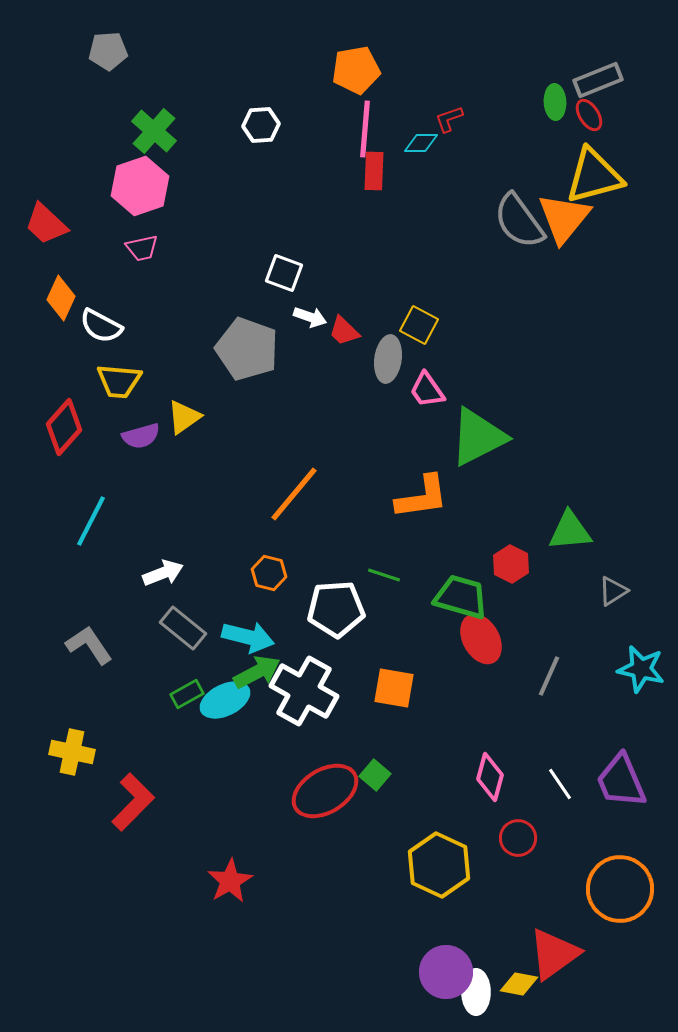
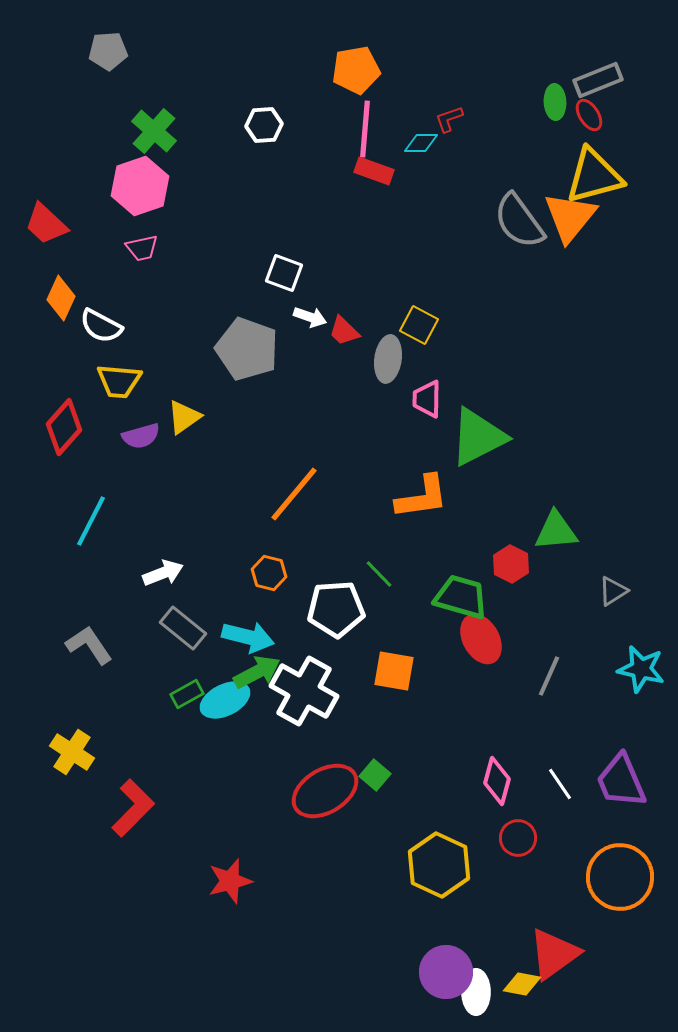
white hexagon at (261, 125): moved 3 px right
red rectangle at (374, 171): rotated 72 degrees counterclockwise
orange triangle at (564, 218): moved 6 px right, 1 px up
pink trapezoid at (427, 390): moved 9 px down; rotated 36 degrees clockwise
green triangle at (570, 531): moved 14 px left
green line at (384, 575): moved 5 px left, 1 px up; rotated 28 degrees clockwise
orange square at (394, 688): moved 17 px up
yellow cross at (72, 752): rotated 21 degrees clockwise
pink diamond at (490, 777): moved 7 px right, 4 px down
red L-shape at (133, 802): moved 6 px down
red star at (230, 881): rotated 15 degrees clockwise
orange circle at (620, 889): moved 12 px up
yellow diamond at (519, 984): moved 3 px right
